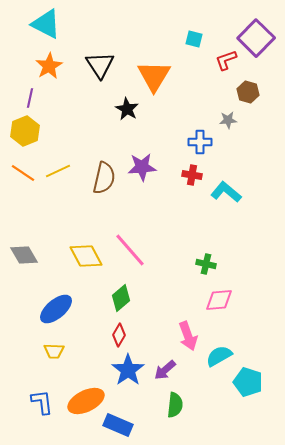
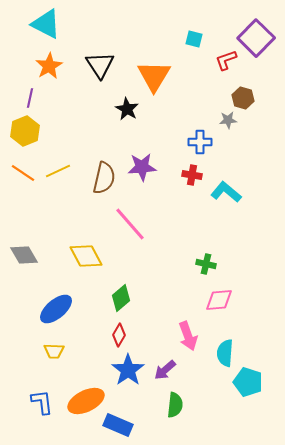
brown hexagon: moved 5 px left, 6 px down
pink line: moved 26 px up
cyan semicircle: moved 6 px right, 3 px up; rotated 56 degrees counterclockwise
